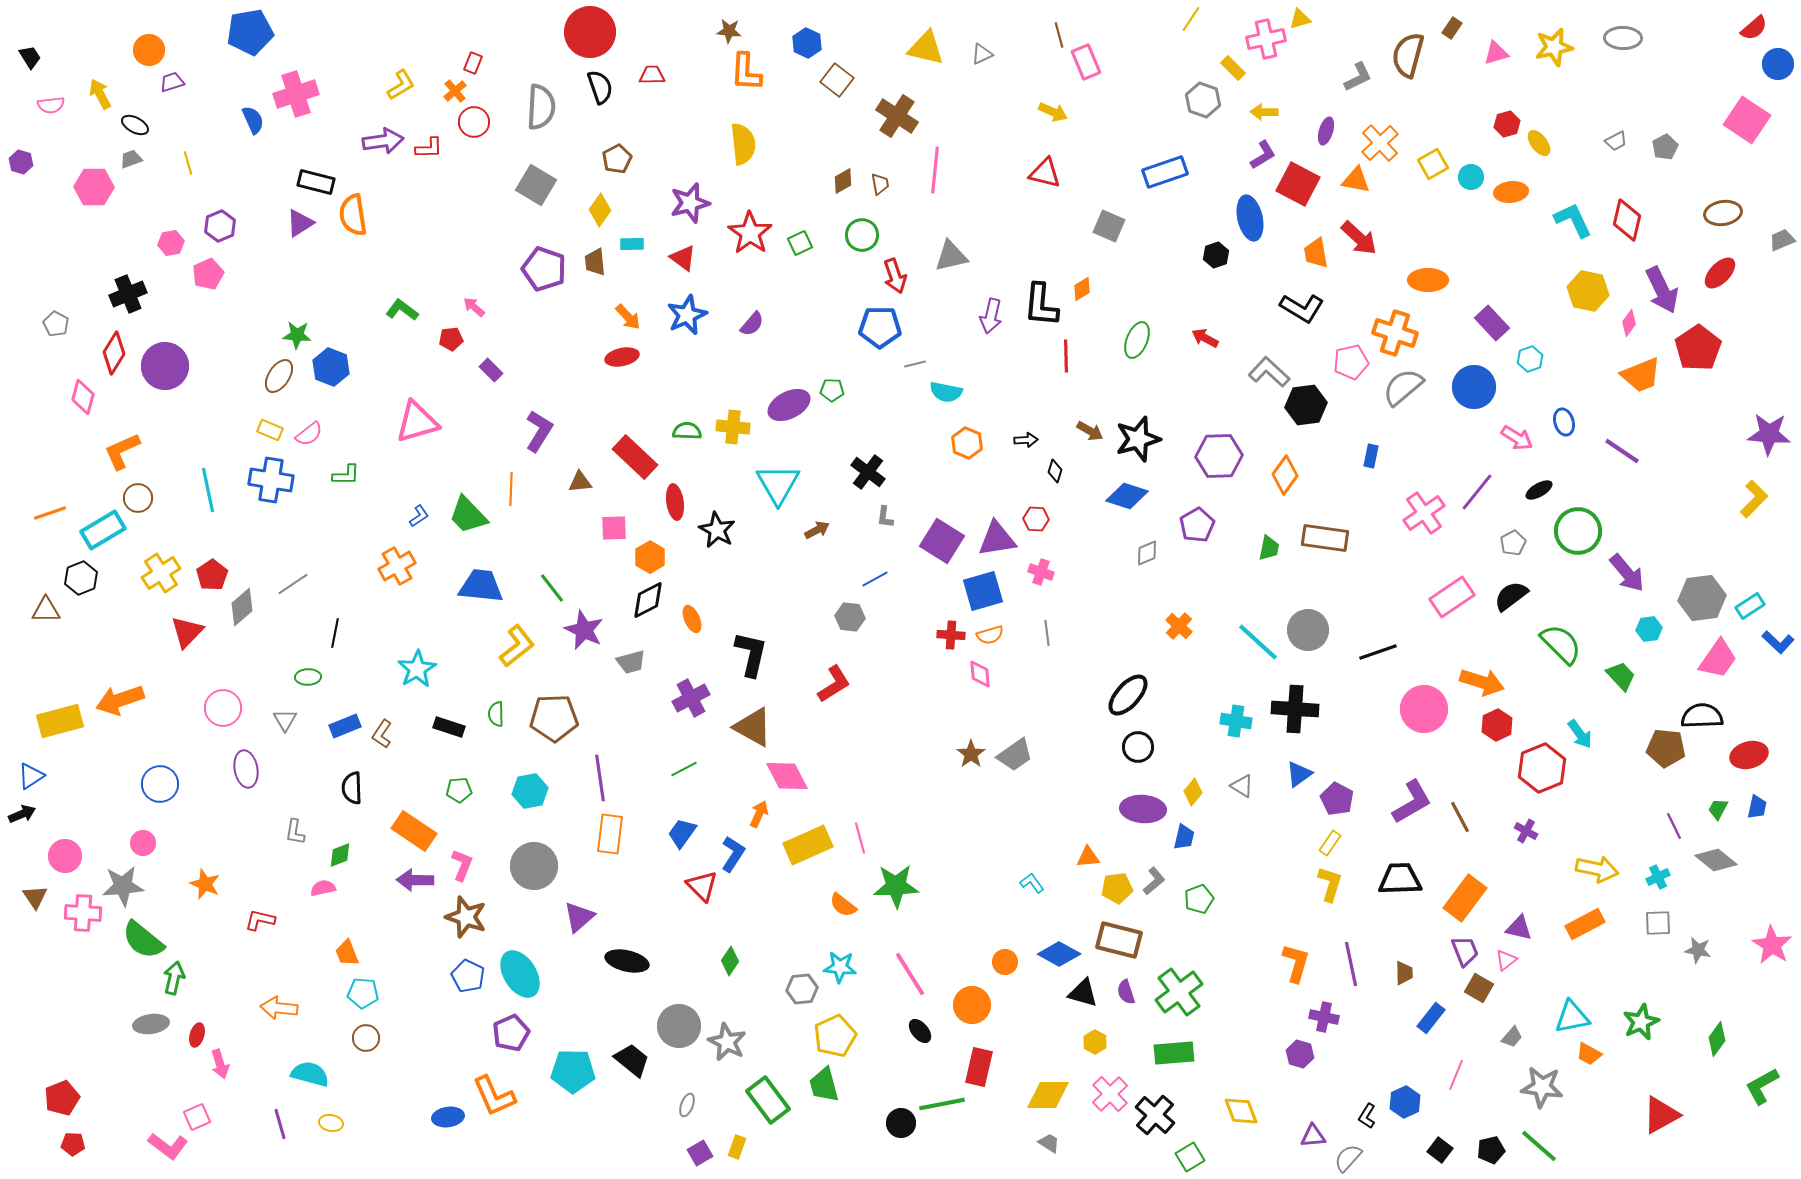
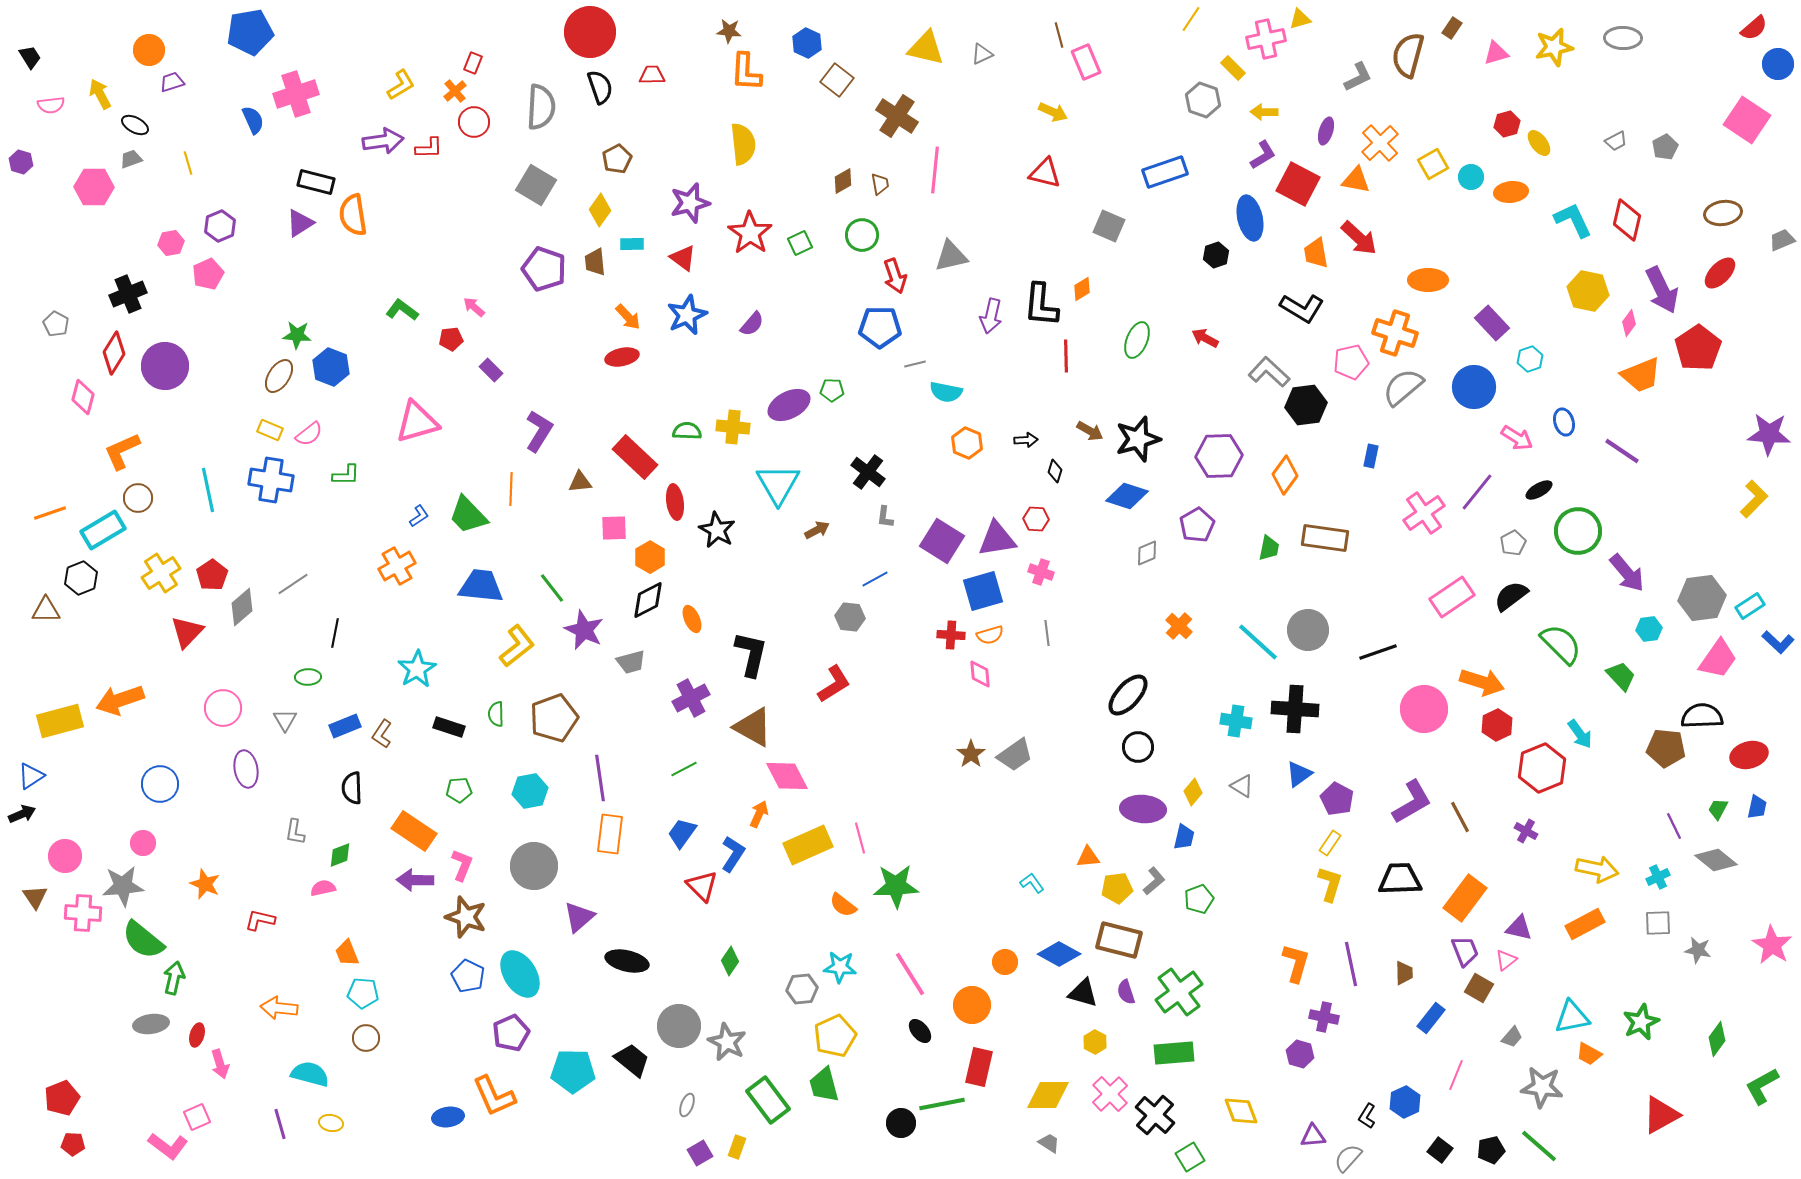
brown pentagon at (554, 718): rotated 18 degrees counterclockwise
